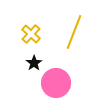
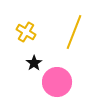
yellow cross: moved 5 px left, 2 px up; rotated 12 degrees counterclockwise
pink circle: moved 1 px right, 1 px up
